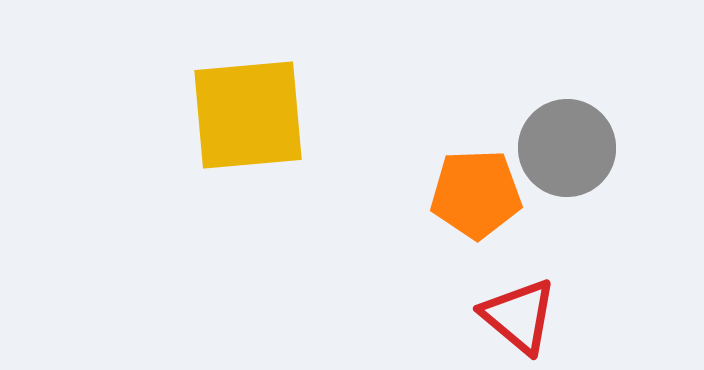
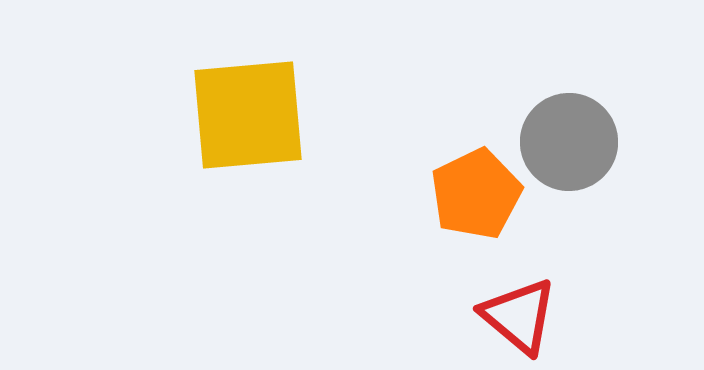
gray circle: moved 2 px right, 6 px up
orange pentagon: rotated 24 degrees counterclockwise
